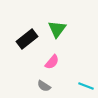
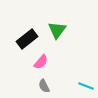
green triangle: moved 1 px down
pink semicircle: moved 11 px left
gray semicircle: rotated 32 degrees clockwise
